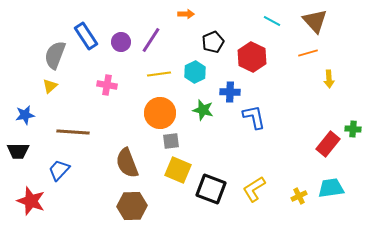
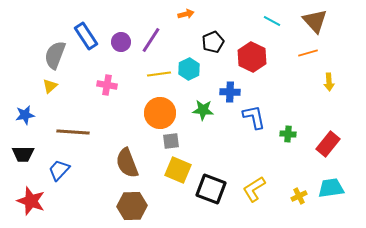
orange arrow: rotated 14 degrees counterclockwise
cyan hexagon: moved 6 px left, 3 px up
yellow arrow: moved 3 px down
green star: rotated 10 degrees counterclockwise
green cross: moved 65 px left, 5 px down
black trapezoid: moved 5 px right, 3 px down
